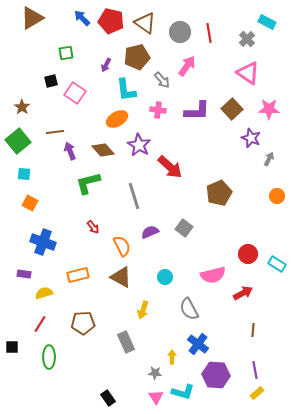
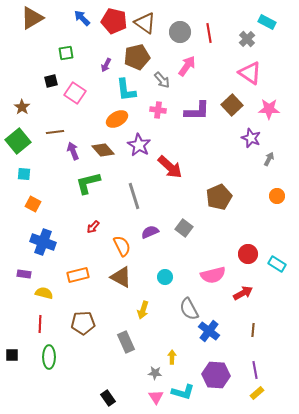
red pentagon at (111, 21): moved 3 px right
pink triangle at (248, 73): moved 2 px right
brown square at (232, 109): moved 4 px up
purple arrow at (70, 151): moved 3 px right
brown pentagon at (219, 193): moved 4 px down
orange square at (30, 203): moved 3 px right, 1 px down
red arrow at (93, 227): rotated 80 degrees clockwise
yellow semicircle at (44, 293): rotated 30 degrees clockwise
red line at (40, 324): rotated 30 degrees counterclockwise
blue cross at (198, 344): moved 11 px right, 13 px up
black square at (12, 347): moved 8 px down
